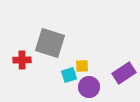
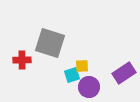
cyan square: moved 3 px right
